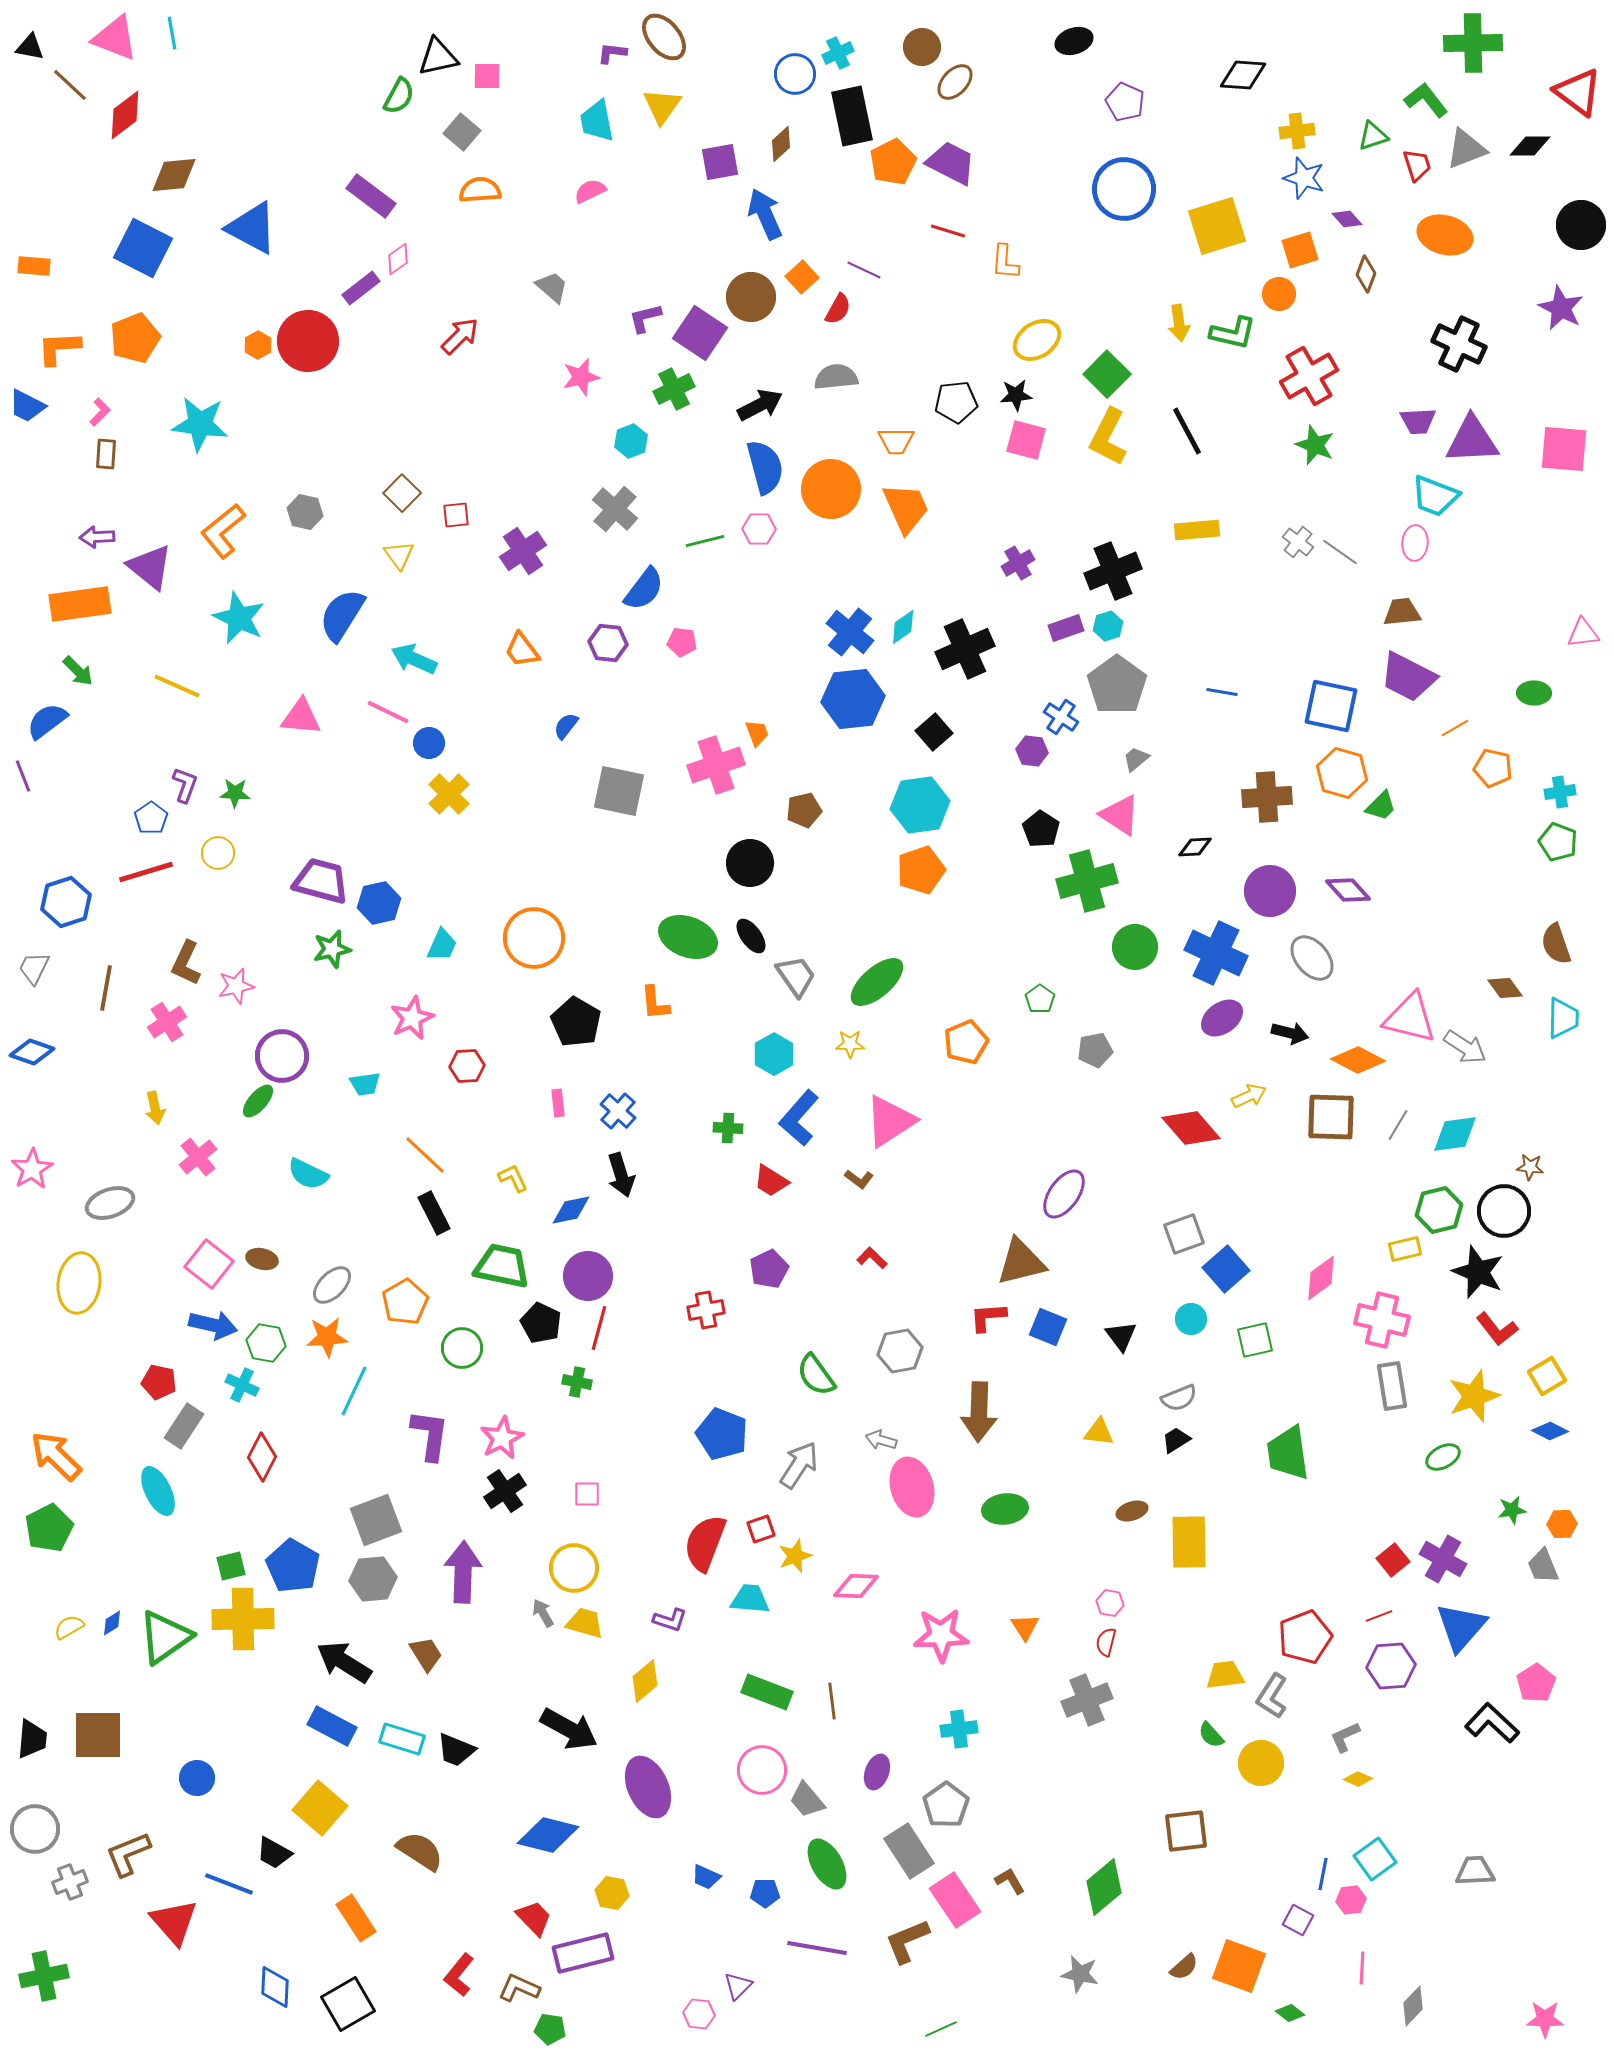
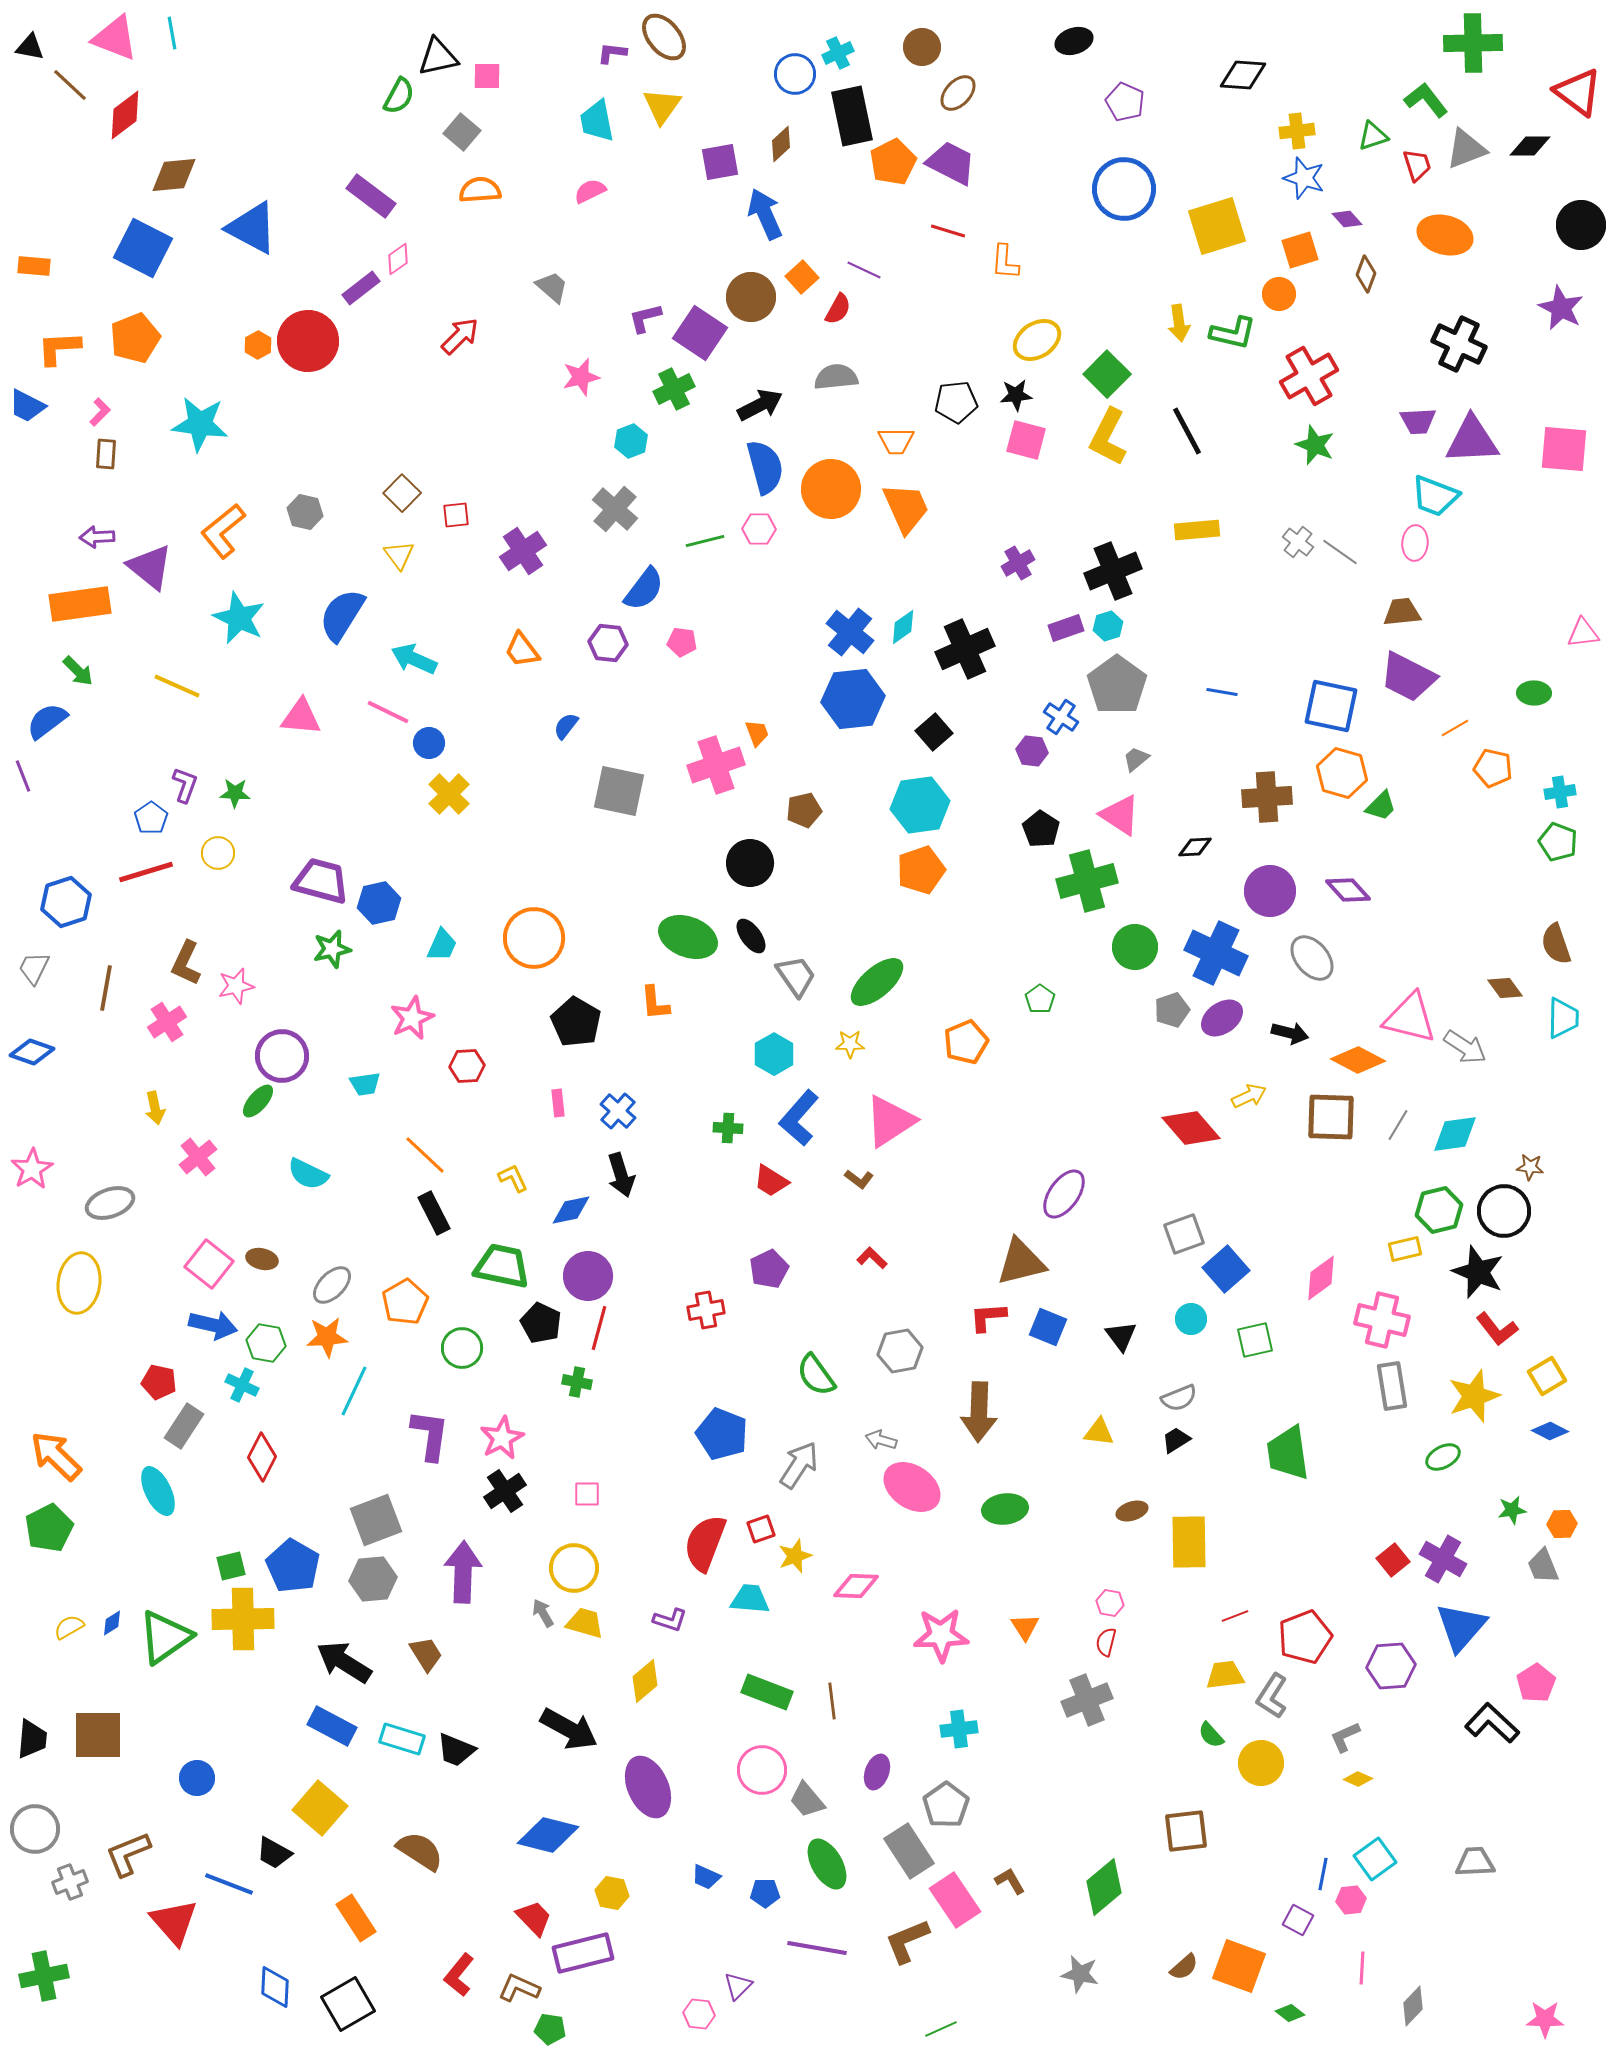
brown ellipse at (955, 82): moved 3 px right, 11 px down
gray pentagon at (1095, 1050): moved 77 px right, 40 px up; rotated 8 degrees counterclockwise
pink ellipse at (912, 1487): rotated 40 degrees counterclockwise
red line at (1379, 1616): moved 144 px left
gray trapezoid at (1475, 1871): moved 9 px up
